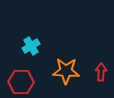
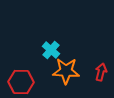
cyan cross: moved 20 px right, 4 px down; rotated 18 degrees counterclockwise
red arrow: rotated 12 degrees clockwise
